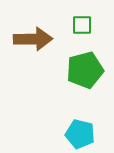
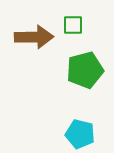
green square: moved 9 px left
brown arrow: moved 1 px right, 2 px up
